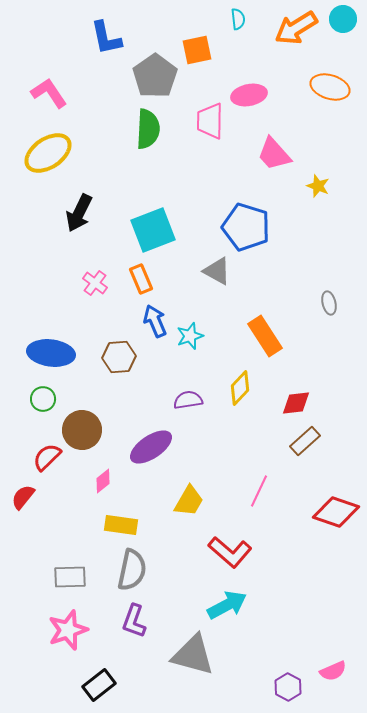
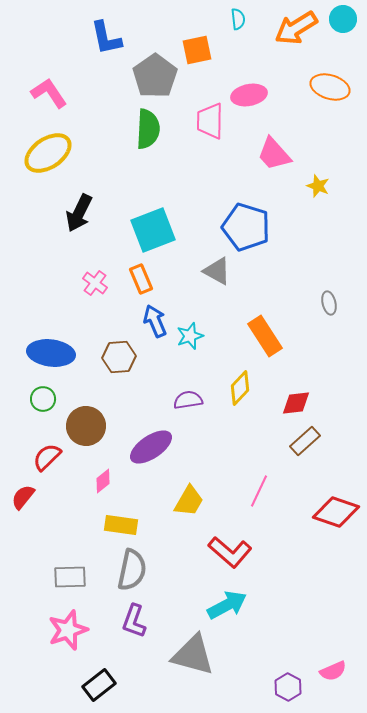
brown circle at (82, 430): moved 4 px right, 4 px up
